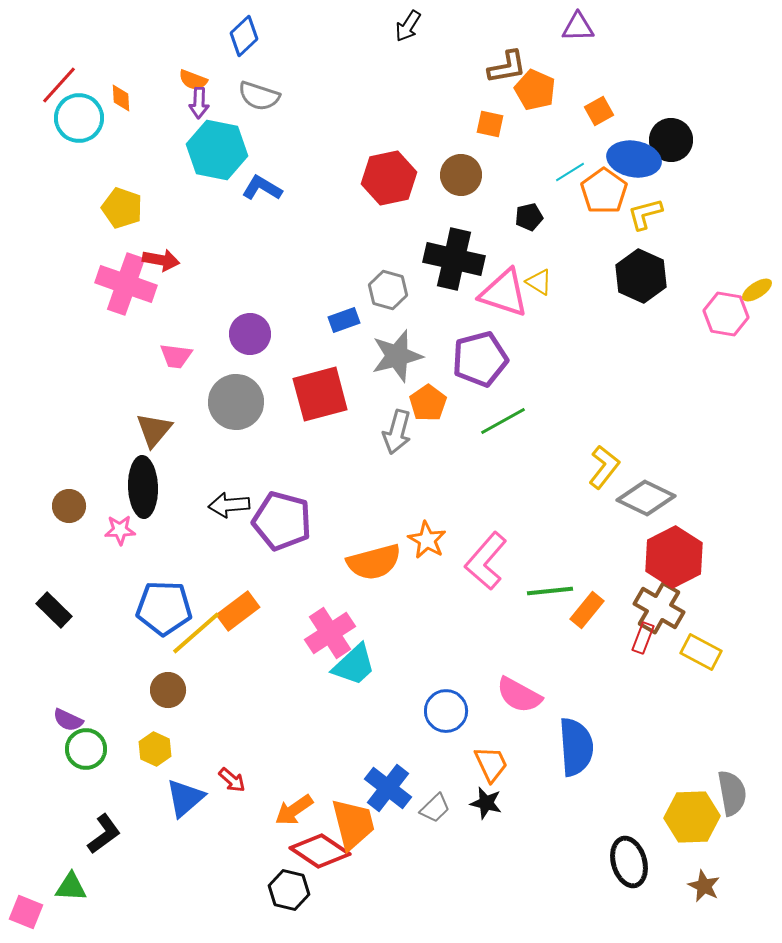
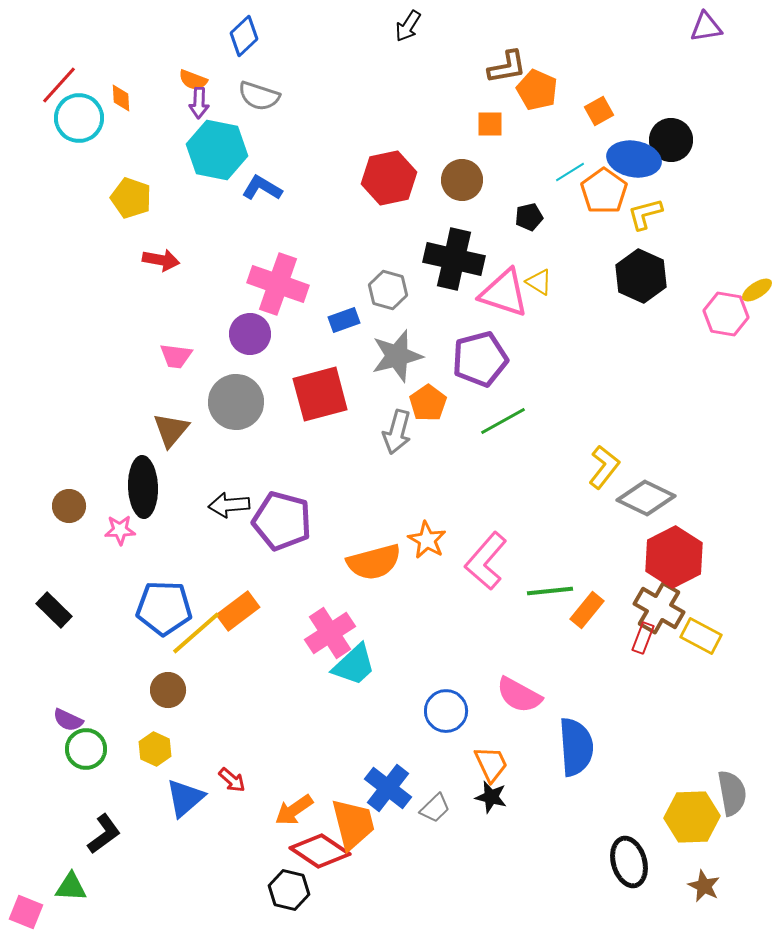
purple triangle at (578, 27): moved 128 px right; rotated 8 degrees counterclockwise
orange pentagon at (535, 90): moved 2 px right
orange square at (490, 124): rotated 12 degrees counterclockwise
brown circle at (461, 175): moved 1 px right, 5 px down
yellow pentagon at (122, 208): moved 9 px right, 10 px up
pink cross at (126, 284): moved 152 px right
brown triangle at (154, 430): moved 17 px right
yellow rectangle at (701, 652): moved 16 px up
black star at (486, 803): moved 5 px right, 6 px up
